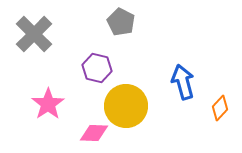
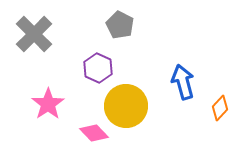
gray pentagon: moved 1 px left, 3 px down
purple hexagon: moved 1 px right; rotated 12 degrees clockwise
pink diamond: rotated 44 degrees clockwise
